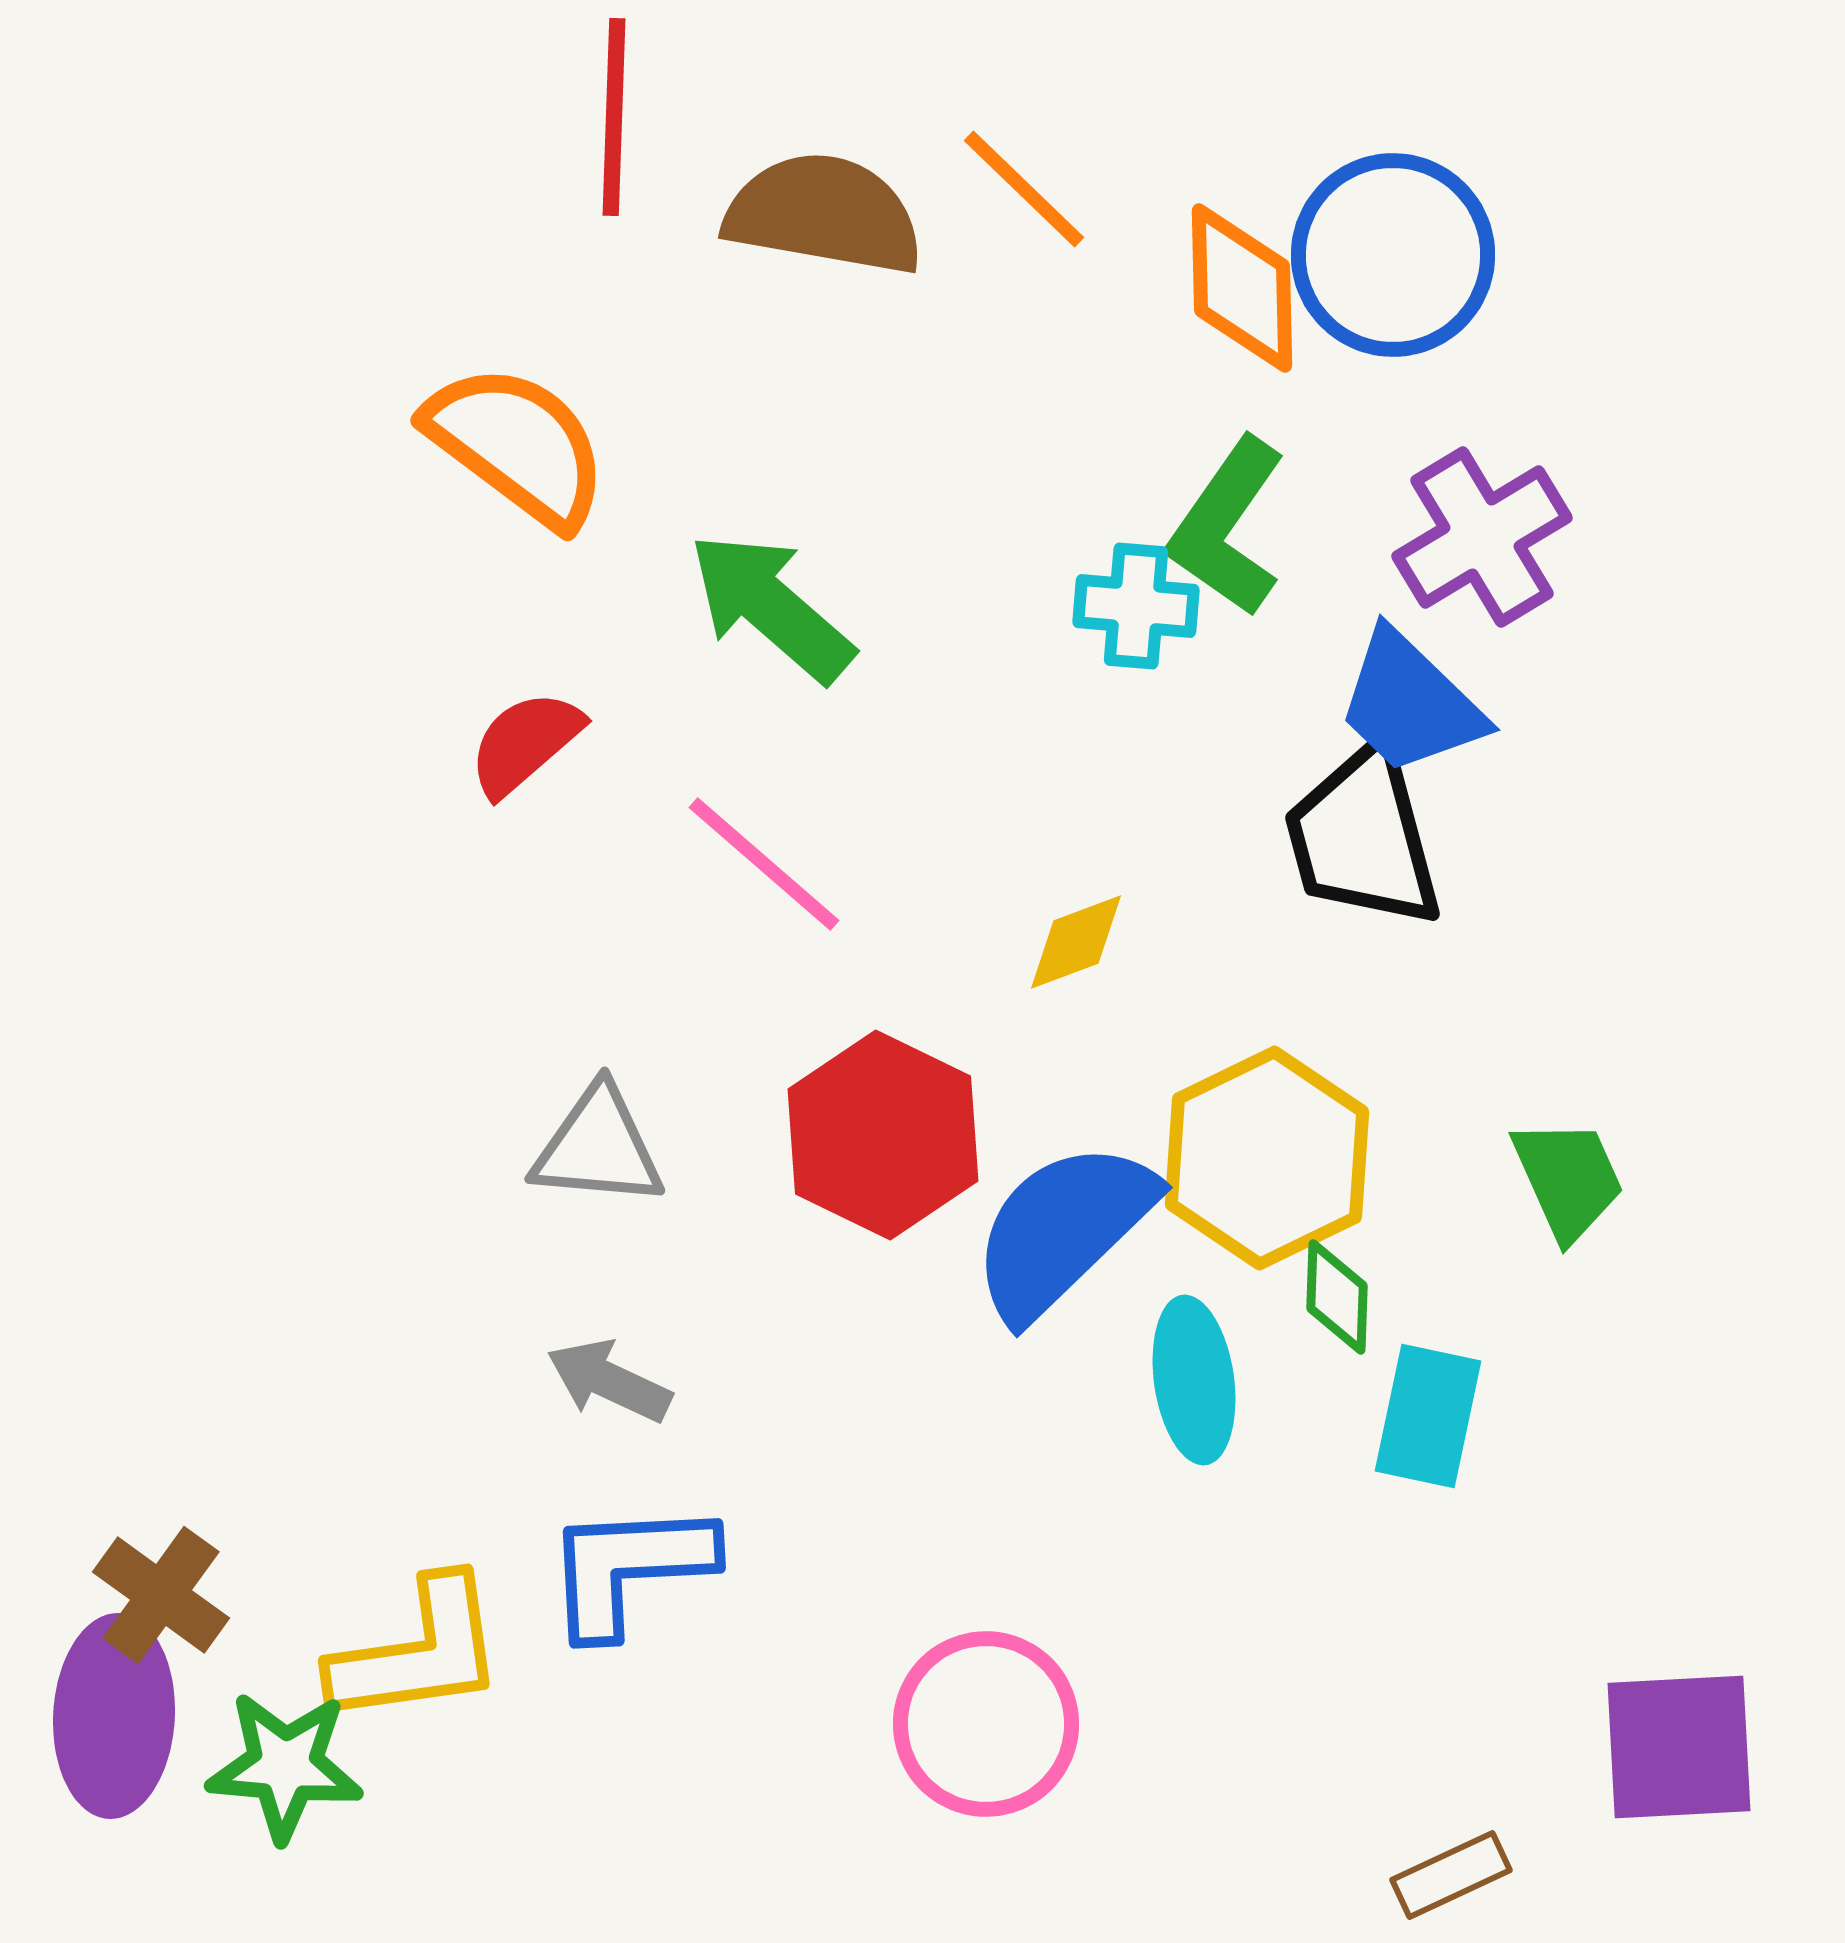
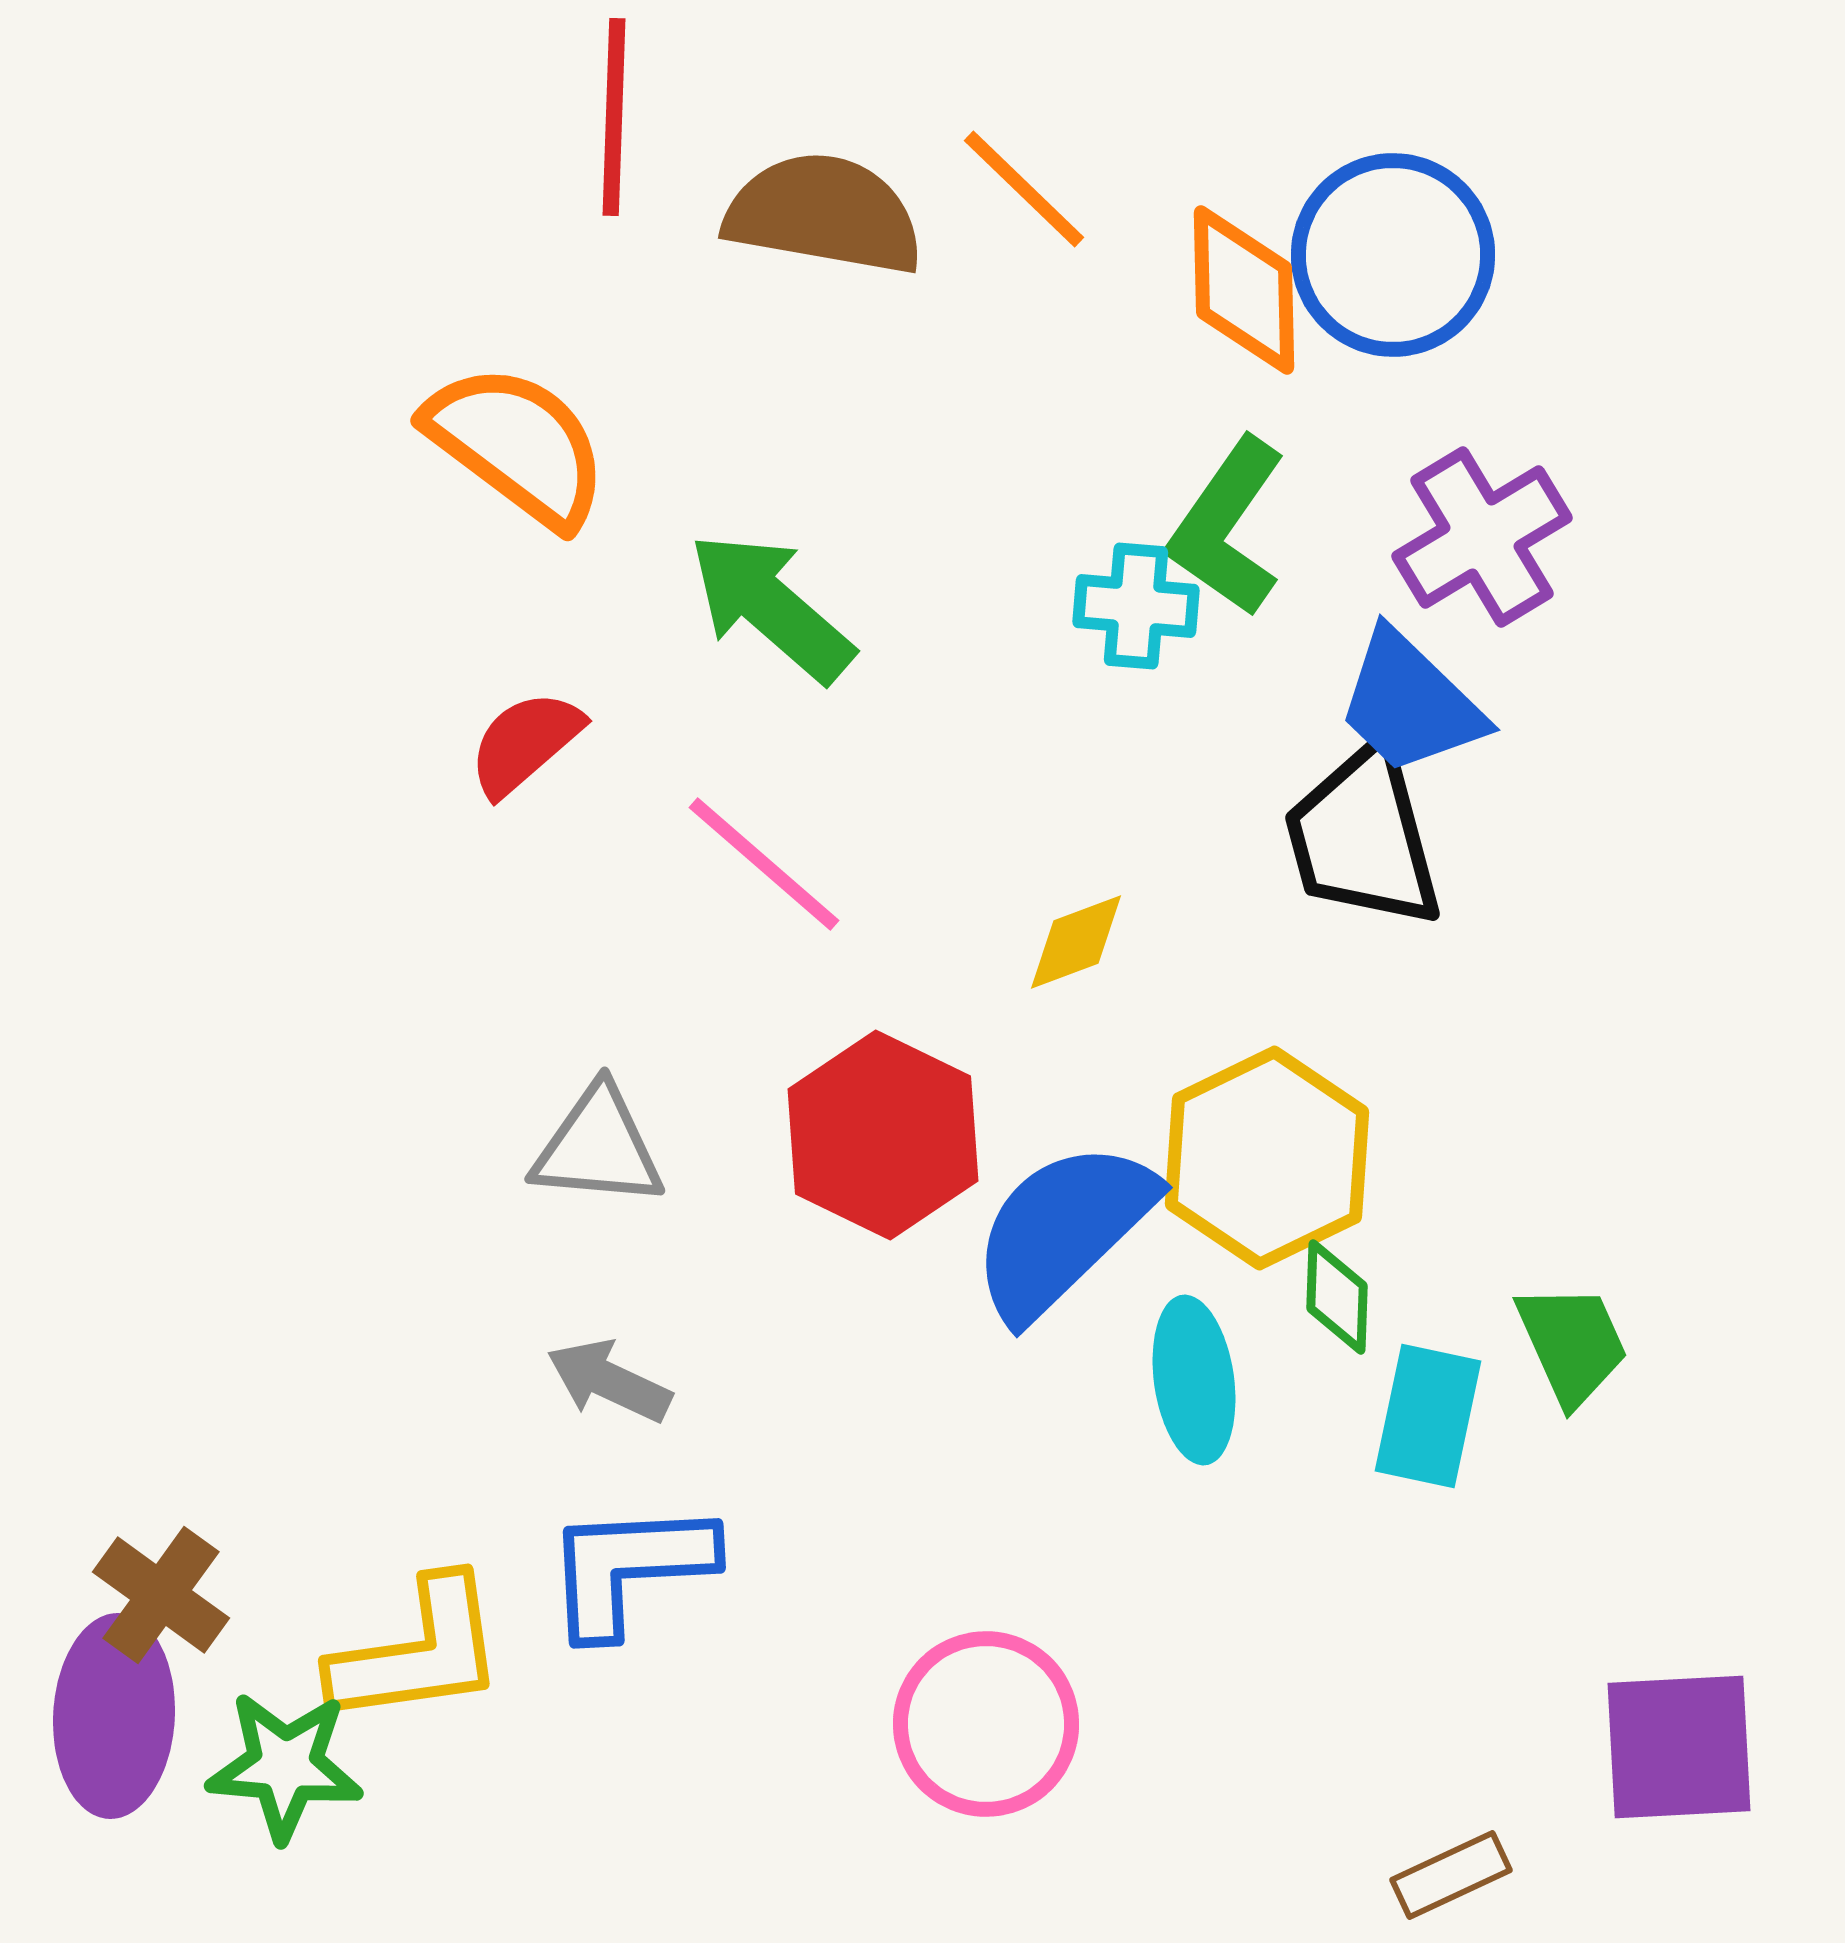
orange diamond: moved 2 px right, 2 px down
green trapezoid: moved 4 px right, 165 px down
